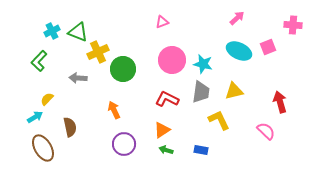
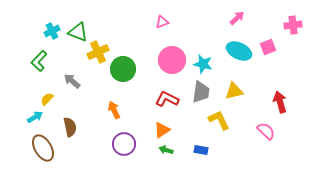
pink cross: rotated 12 degrees counterclockwise
gray arrow: moved 6 px left, 3 px down; rotated 36 degrees clockwise
